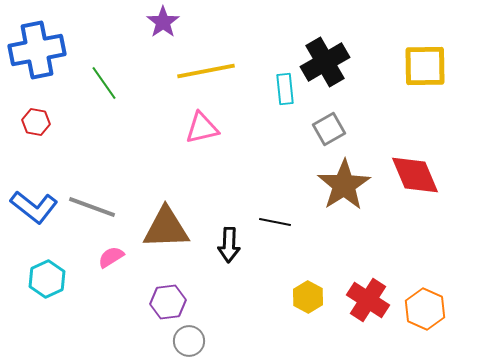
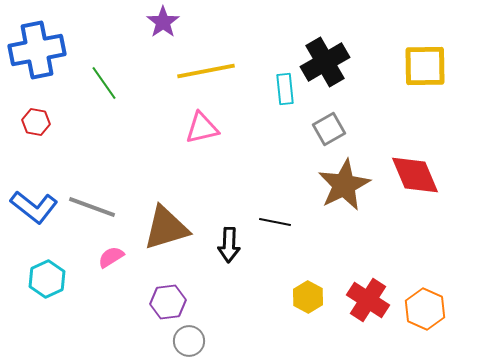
brown star: rotated 6 degrees clockwise
brown triangle: rotated 15 degrees counterclockwise
